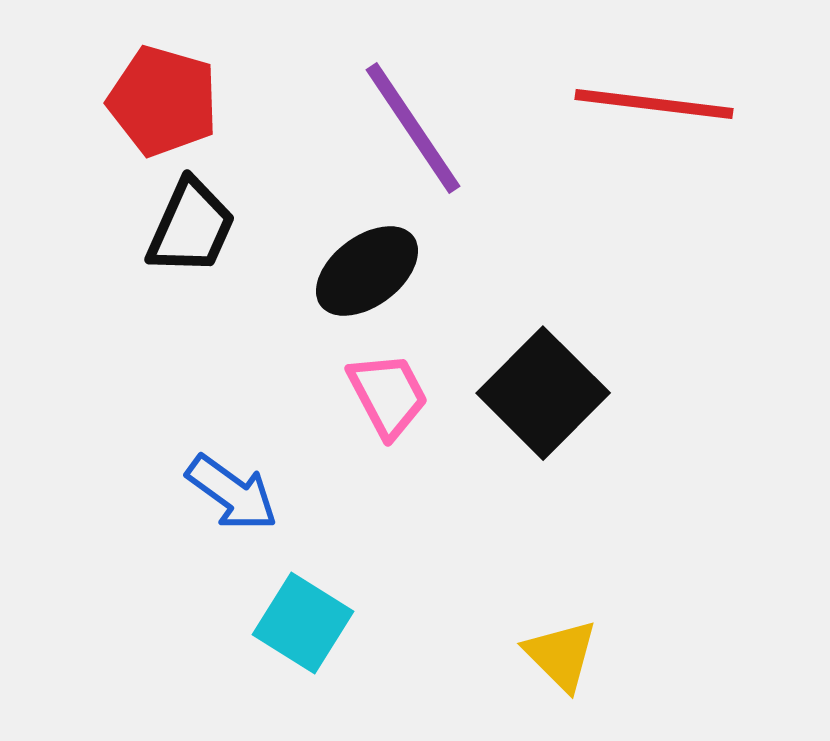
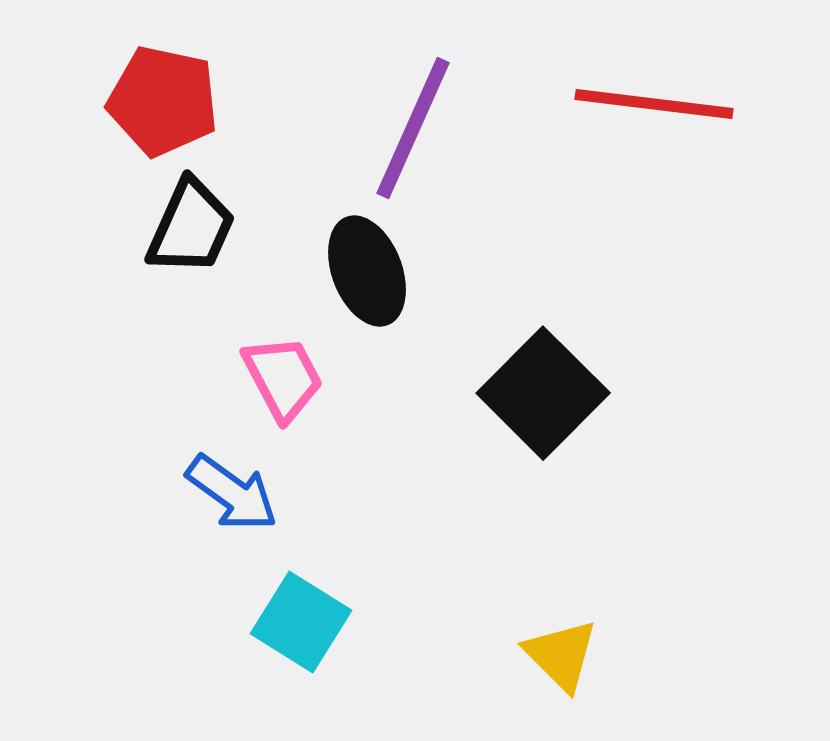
red pentagon: rotated 4 degrees counterclockwise
purple line: rotated 58 degrees clockwise
black ellipse: rotated 74 degrees counterclockwise
pink trapezoid: moved 105 px left, 17 px up
cyan square: moved 2 px left, 1 px up
